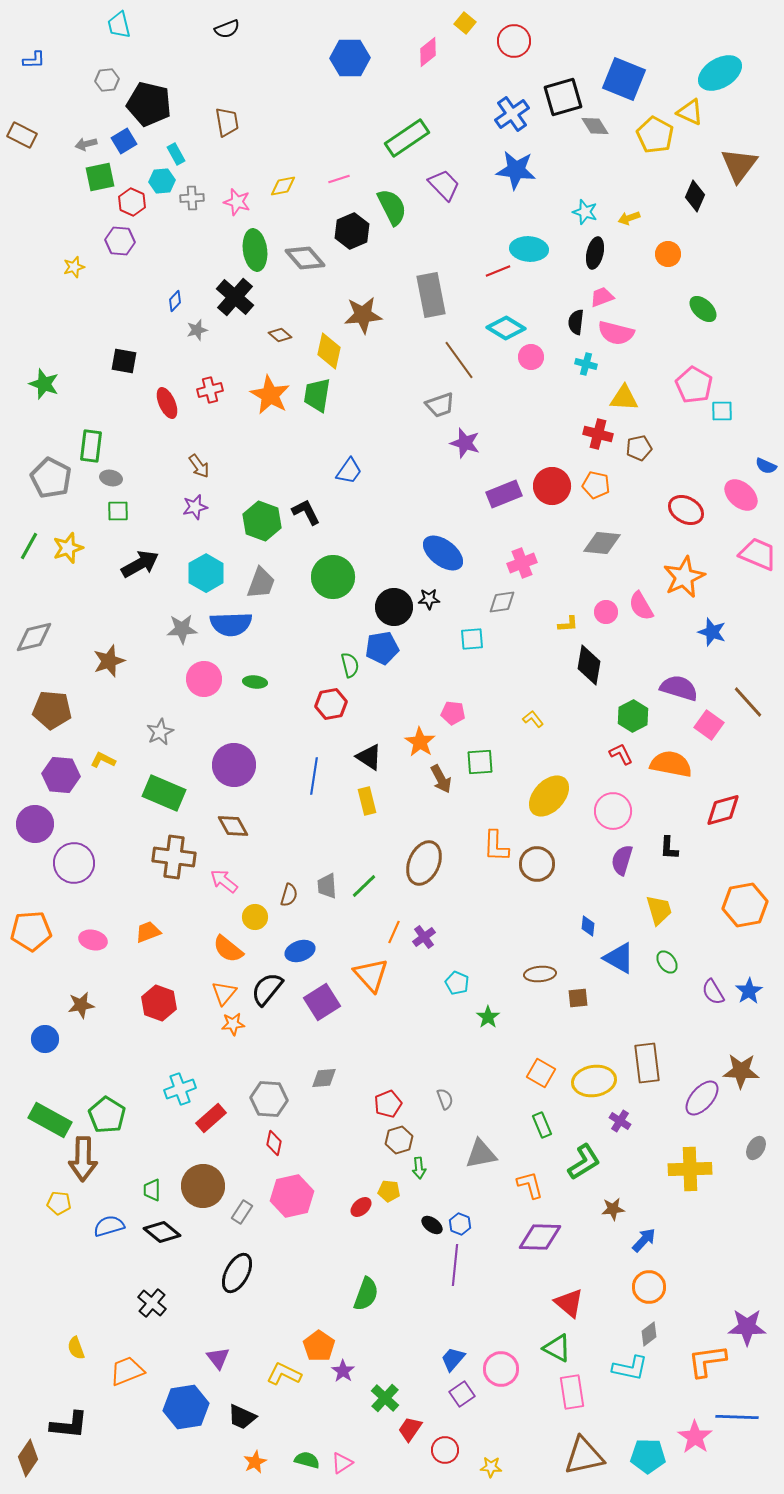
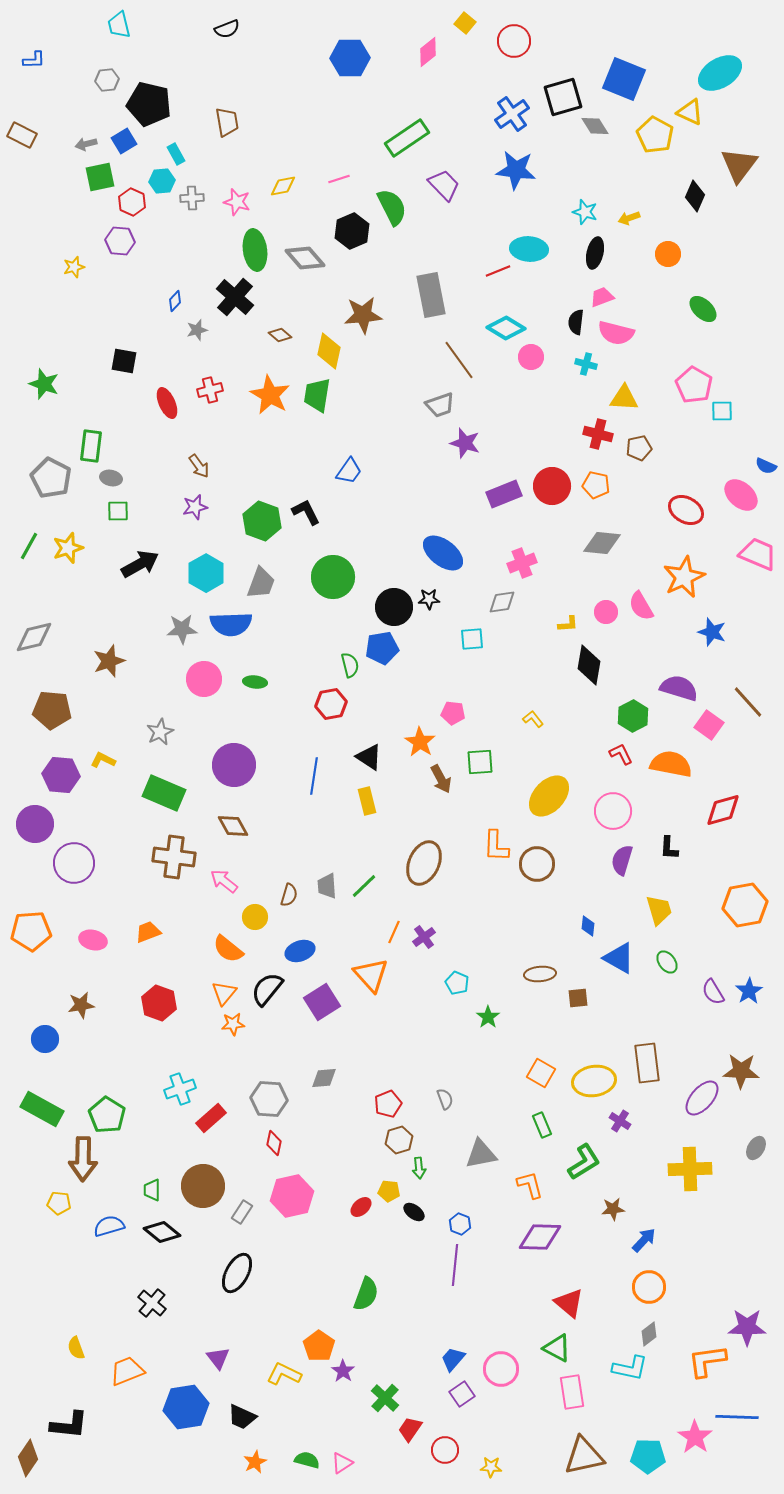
green rectangle at (50, 1120): moved 8 px left, 11 px up
black ellipse at (432, 1225): moved 18 px left, 13 px up
